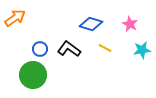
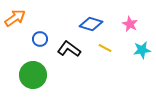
blue circle: moved 10 px up
